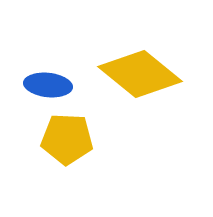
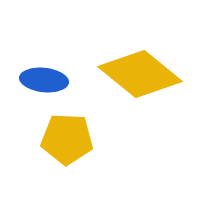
blue ellipse: moved 4 px left, 5 px up
